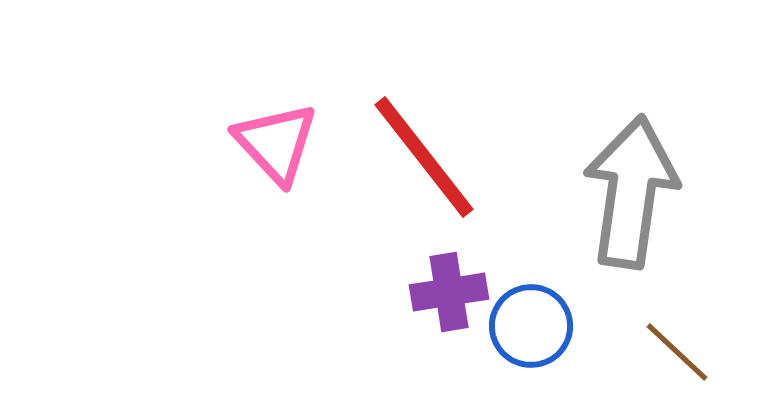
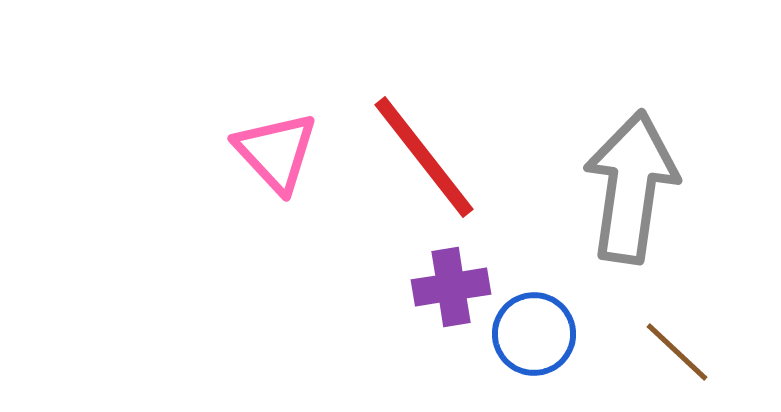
pink triangle: moved 9 px down
gray arrow: moved 5 px up
purple cross: moved 2 px right, 5 px up
blue circle: moved 3 px right, 8 px down
